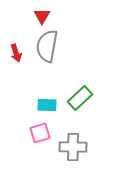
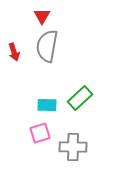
red arrow: moved 2 px left, 1 px up
